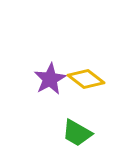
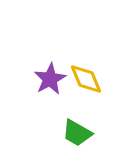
yellow diamond: rotated 30 degrees clockwise
